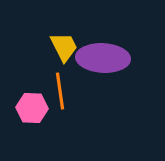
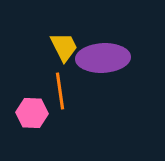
purple ellipse: rotated 6 degrees counterclockwise
pink hexagon: moved 5 px down
